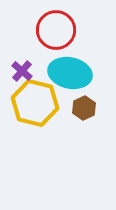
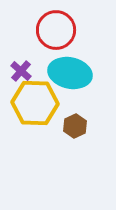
purple cross: moved 1 px left
yellow hexagon: rotated 12 degrees counterclockwise
brown hexagon: moved 9 px left, 18 px down
